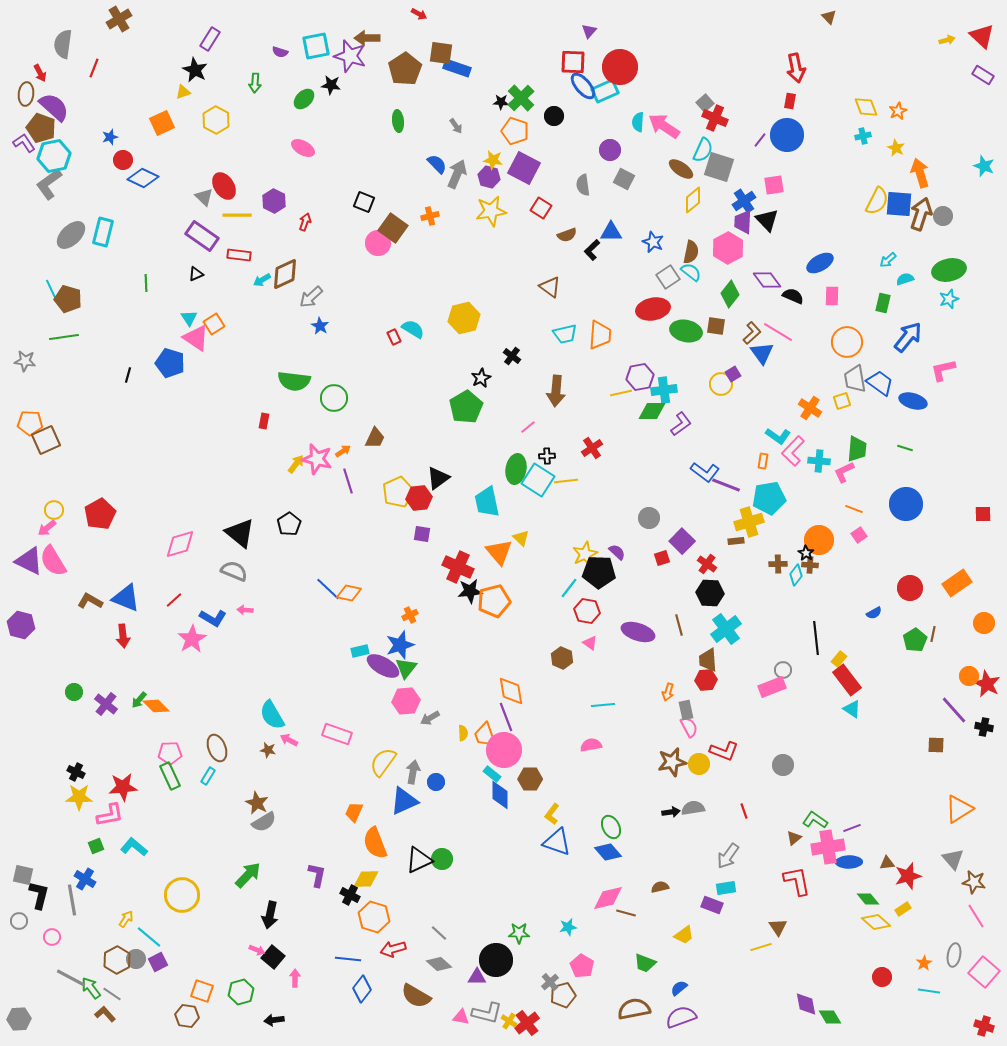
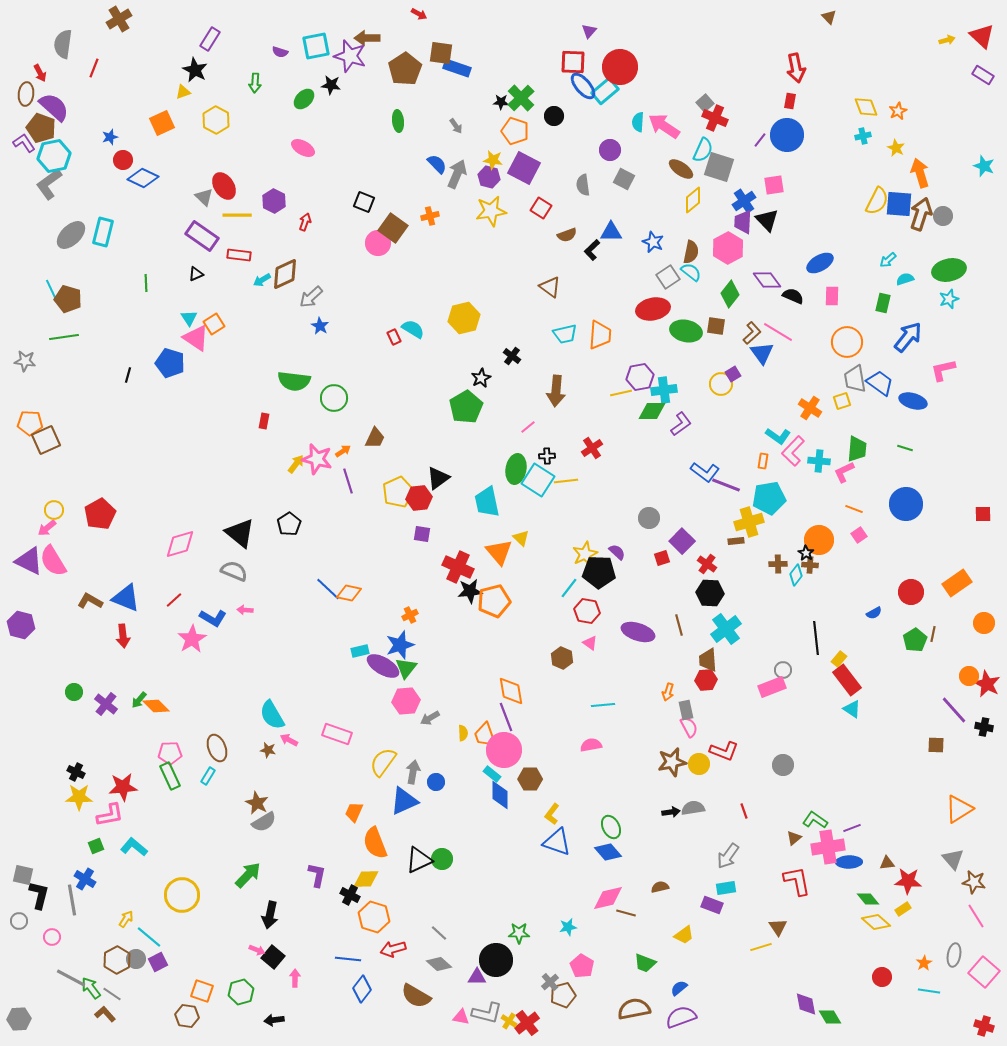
cyan rectangle at (605, 91): rotated 16 degrees counterclockwise
red circle at (910, 588): moved 1 px right, 4 px down
red star at (908, 876): moved 5 px down; rotated 20 degrees clockwise
